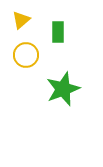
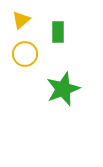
yellow circle: moved 1 px left, 1 px up
